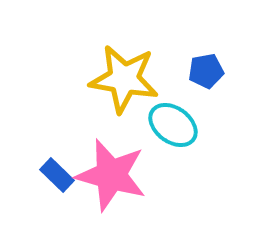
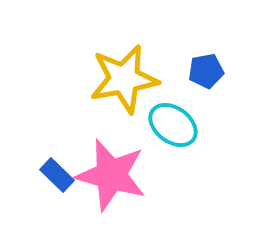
yellow star: rotated 20 degrees counterclockwise
